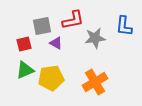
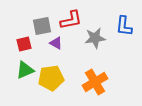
red L-shape: moved 2 px left
